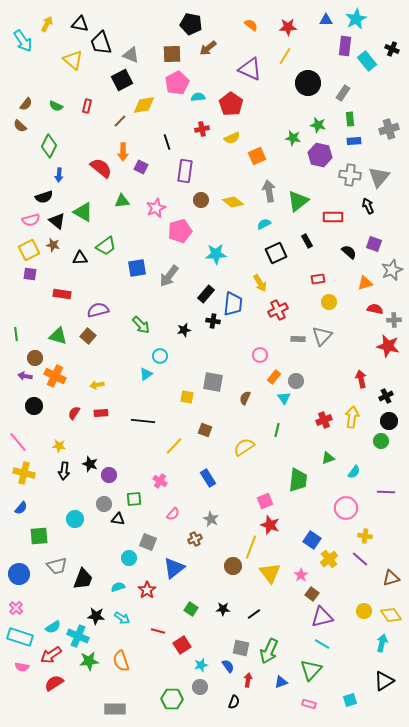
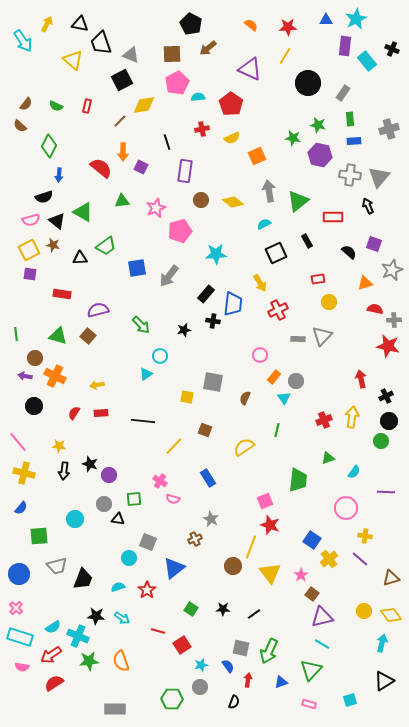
black pentagon at (191, 24): rotated 15 degrees clockwise
pink semicircle at (173, 514): moved 15 px up; rotated 64 degrees clockwise
